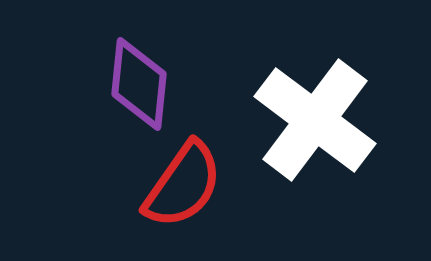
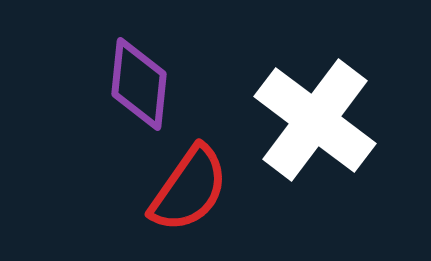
red semicircle: moved 6 px right, 4 px down
